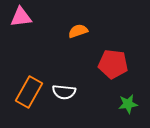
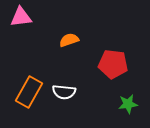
orange semicircle: moved 9 px left, 9 px down
